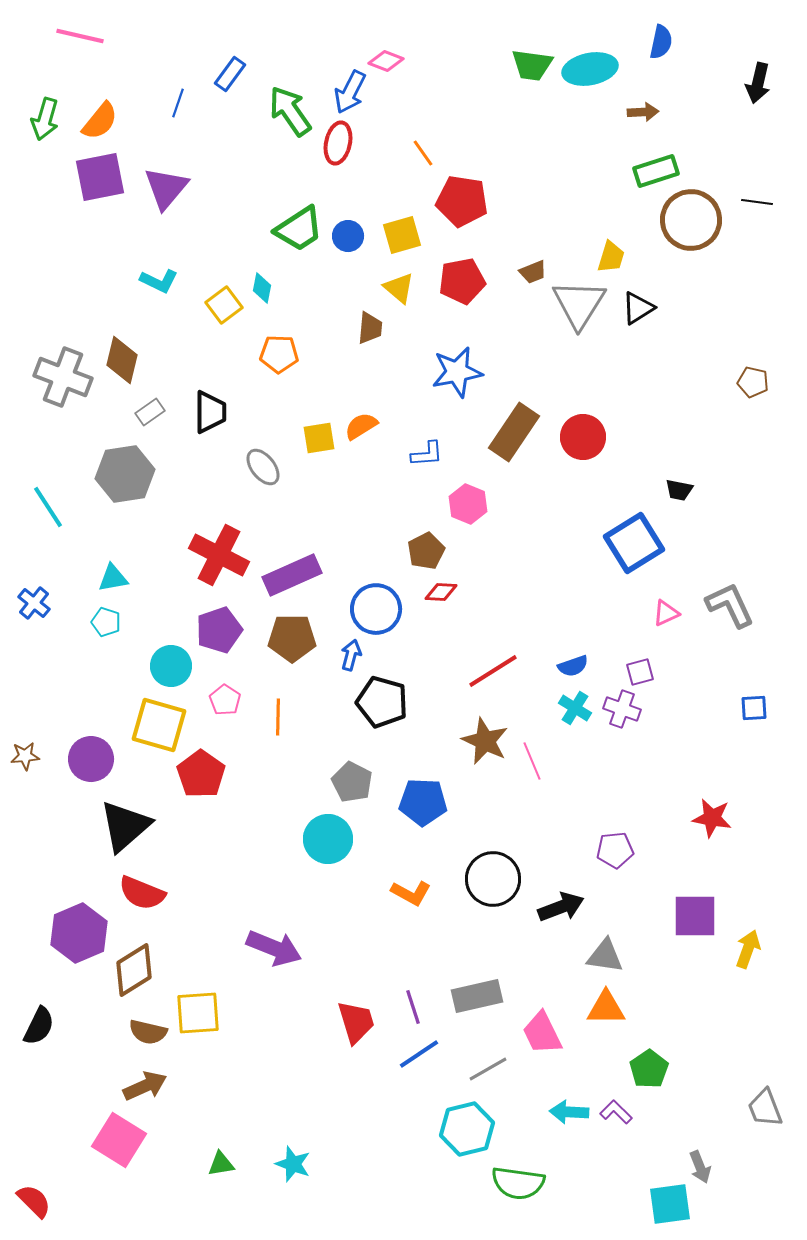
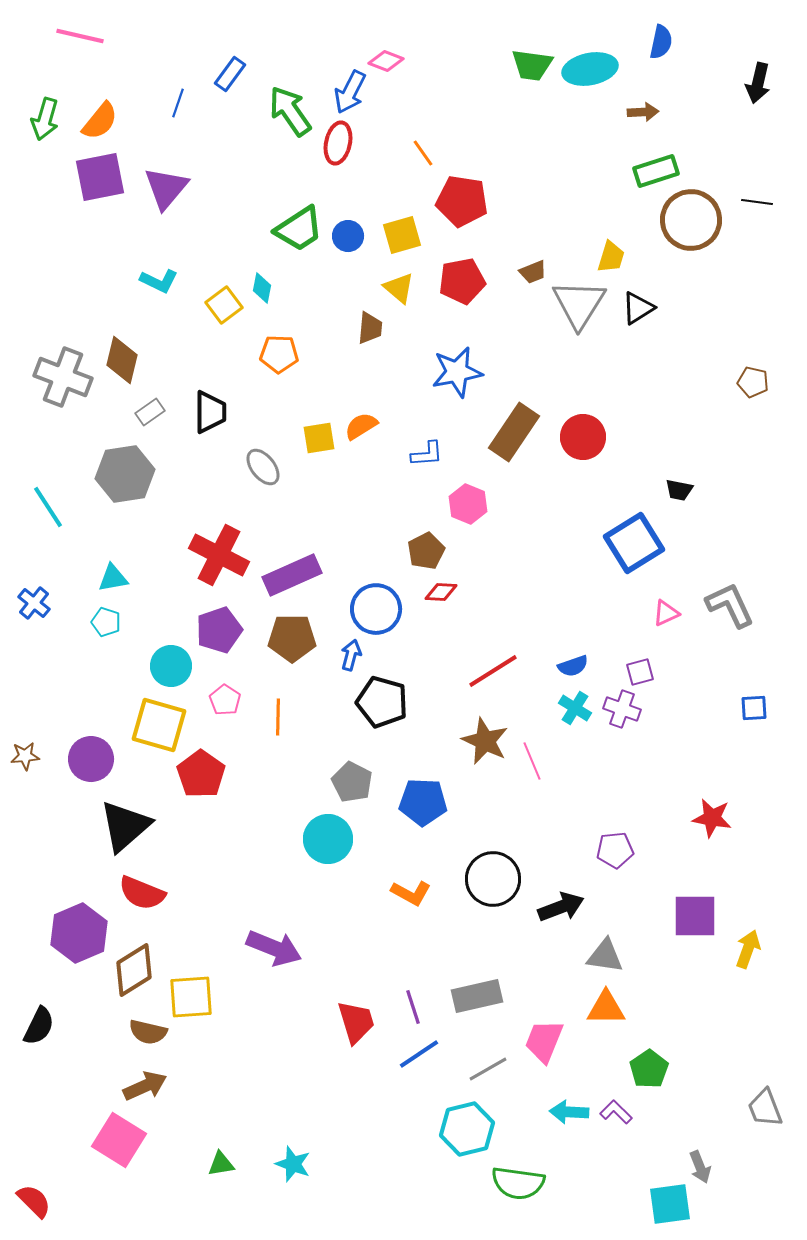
yellow square at (198, 1013): moved 7 px left, 16 px up
pink trapezoid at (542, 1033): moved 2 px right, 8 px down; rotated 48 degrees clockwise
